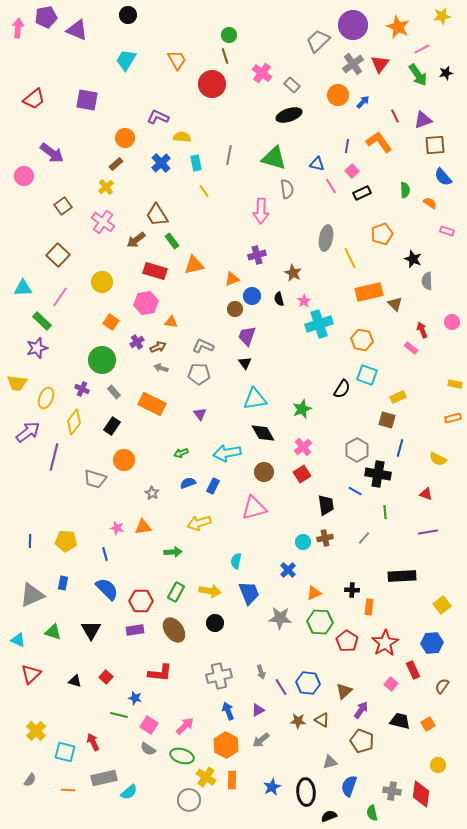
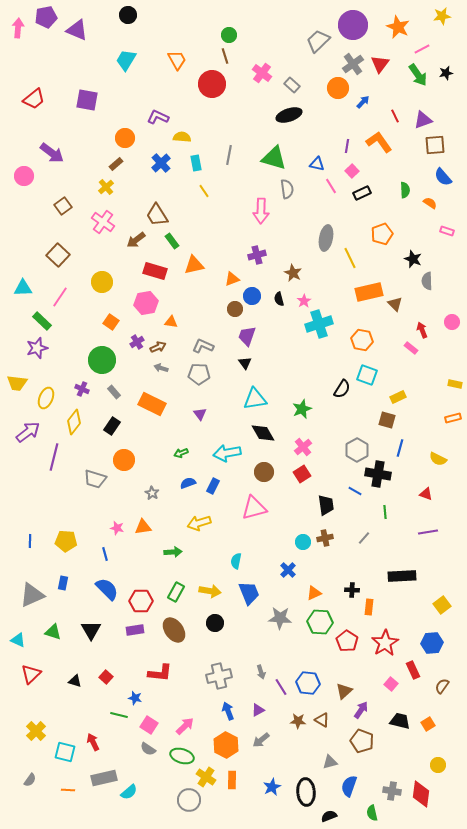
orange circle at (338, 95): moved 7 px up
